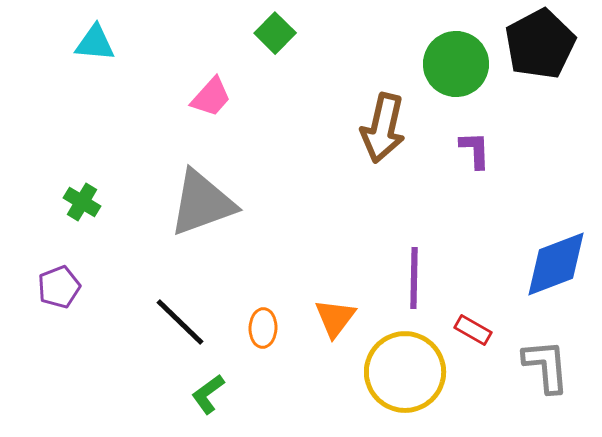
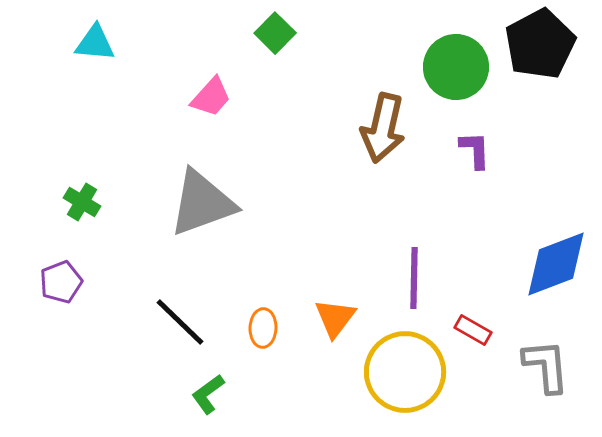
green circle: moved 3 px down
purple pentagon: moved 2 px right, 5 px up
